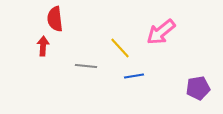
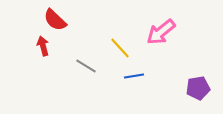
red semicircle: moved 1 px down; rotated 40 degrees counterclockwise
red arrow: rotated 18 degrees counterclockwise
gray line: rotated 25 degrees clockwise
